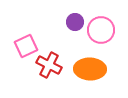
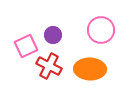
purple circle: moved 22 px left, 13 px down
red cross: moved 1 px down
